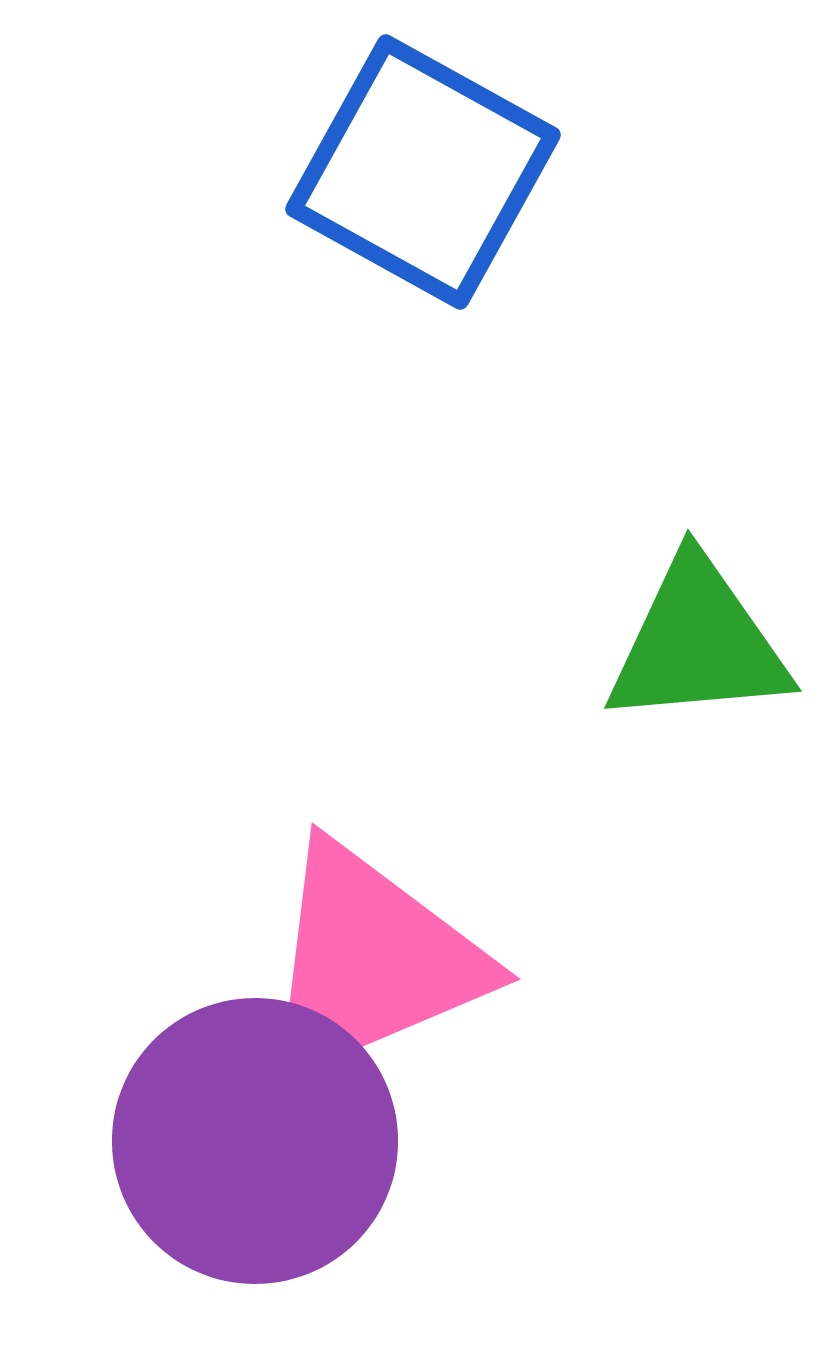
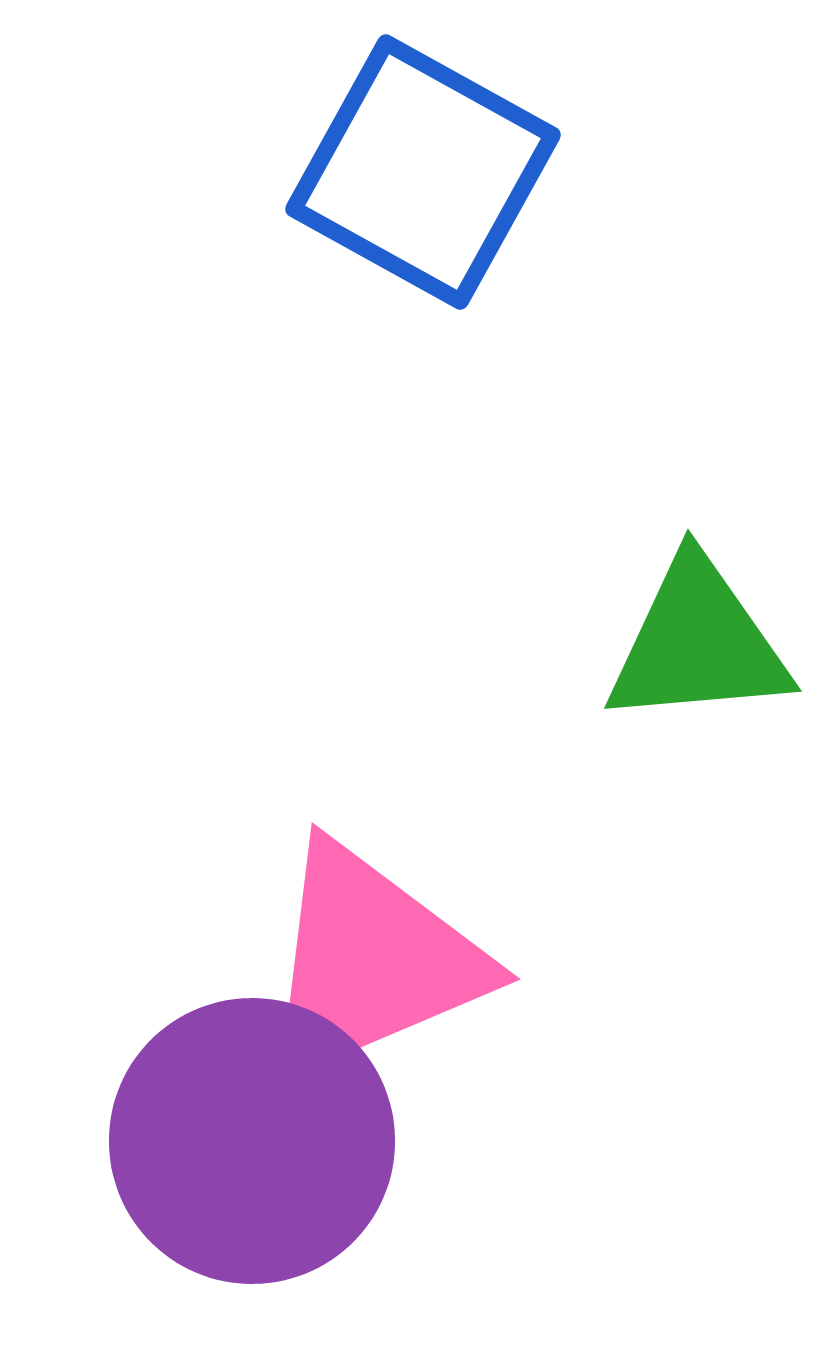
purple circle: moved 3 px left
